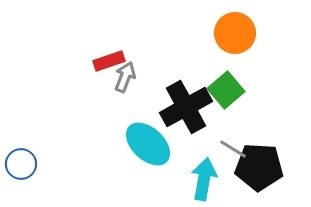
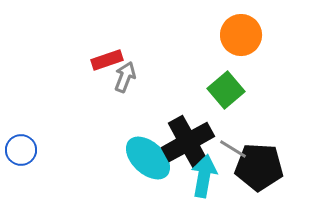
orange circle: moved 6 px right, 2 px down
red rectangle: moved 2 px left, 1 px up
black cross: moved 2 px right, 35 px down
cyan ellipse: moved 14 px down
blue circle: moved 14 px up
cyan arrow: moved 3 px up
